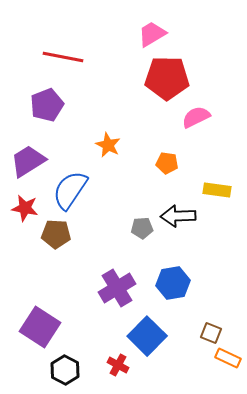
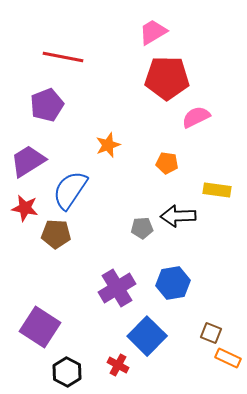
pink trapezoid: moved 1 px right, 2 px up
orange star: rotated 25 degrees clockwise
black hexagon: moved 2 px right, 2 px down
